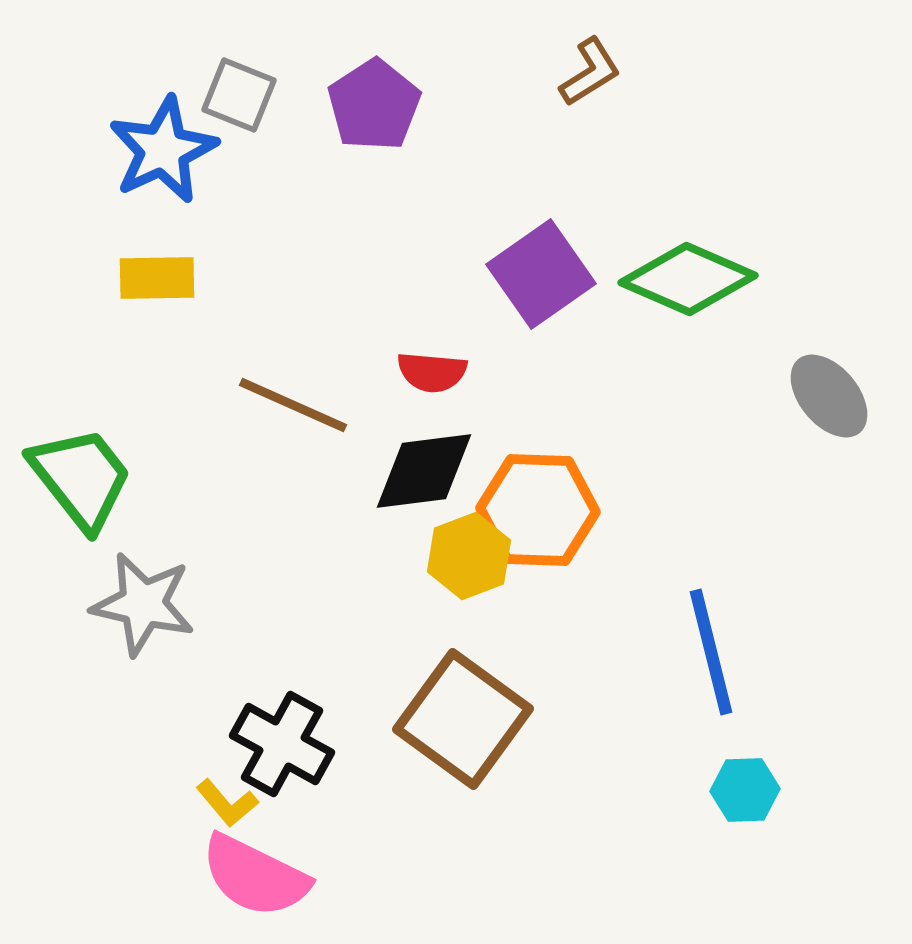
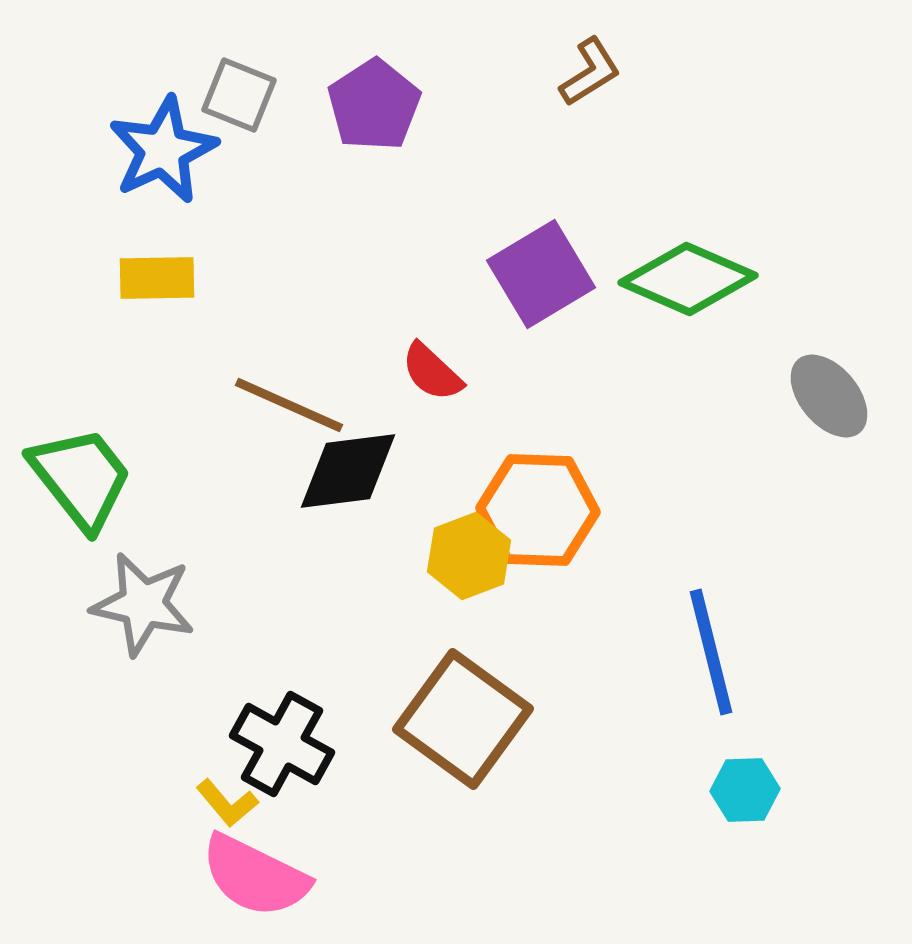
purple square: rotated 4 degrees clockwise
red semicircle: rotated 38 degrees clockwise
brown line: moved 4 px left
black diamond: moved 76 px left
